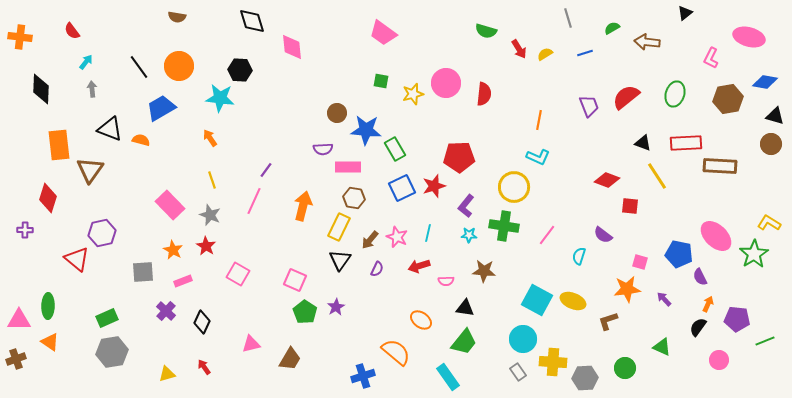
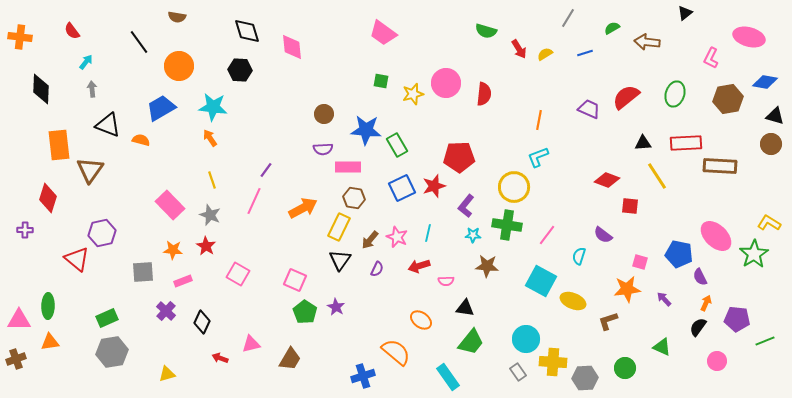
gray line at (568, 18): rotated 48 degrees clockwise
black diamond at (252, 21): moved 5 px left, 10 px down
black line at (139, 67): moved 25 px up
cyan star at (220, 98): moved 7 px left, 9 px down
purple trapezoid at (589, 106): moved 3 px down; rotated 45 degrees counterclockwise
brown circle at (337, 113): moved 13 px left, 1 px down
black triangle at (110, 129): moved 2 px left, 4 px up
black triangle at (643, 143): rotated 24 degrees counterclockwise
green rectangle at (395, 149): moved 2 px right, 4 px up
cyan L-shape at (538, 157): rotated 135 degrees clockwise
orange arrow at (303, 206): moved 2 px down; rotated 48 degrees clockwise
green cross at (504, 226): moved 3 px right, 1 px up
cyan star at (469, 235): moved 4 px right
orange star at (173, 250): rotated 24 degrees counterclockwise
brown star at (484, 271): moved 3 px right, 5 px up
cyan square at (537, 300): moved 4 px right, 19 px up
orange arrow at (708, 304): moved 2 px left, 1 px up
purple star at (336, 307): rotated 12 degrees counterclockwise
cyan circle at (523, 339): moved 3 px right
orange triangle at (50, 342): rotated 42 degrees counterclockwise
green trapezoid at (464, 342): moved 7 px right
pink circle at (719, 360): moved 2 px left, 1 px down
red arrow at (204, 367): moved 16 px right, 9 px up; rotated 35 degrees counterclockwise
